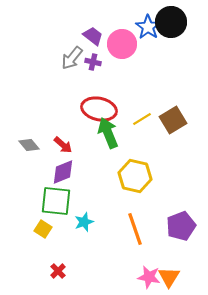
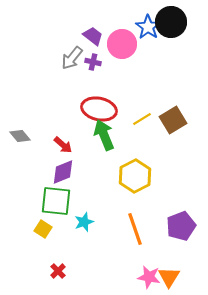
green arrow: moved 4 px left, 2 px down
gray diamond: moved 9 px left, 9 px up
yellow hexagon: rotated 20 degrees clockwise
